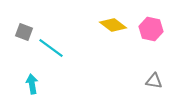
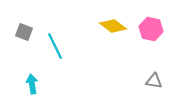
yellow diamond: moved 1 px down
cyan line: moved 4 px right, 2 px up; rotated 28 degrees clockwise
